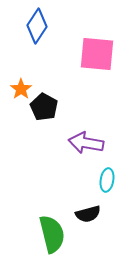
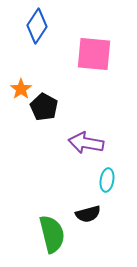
pink square: moved 3 px left
